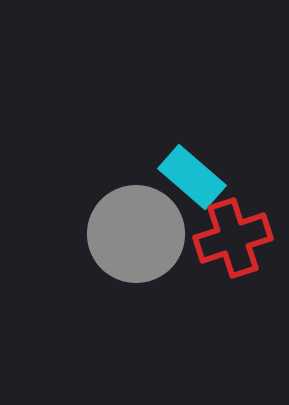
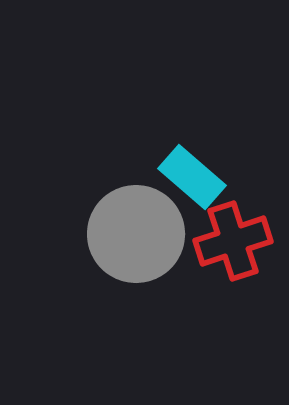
red cross: moved 3 px down
